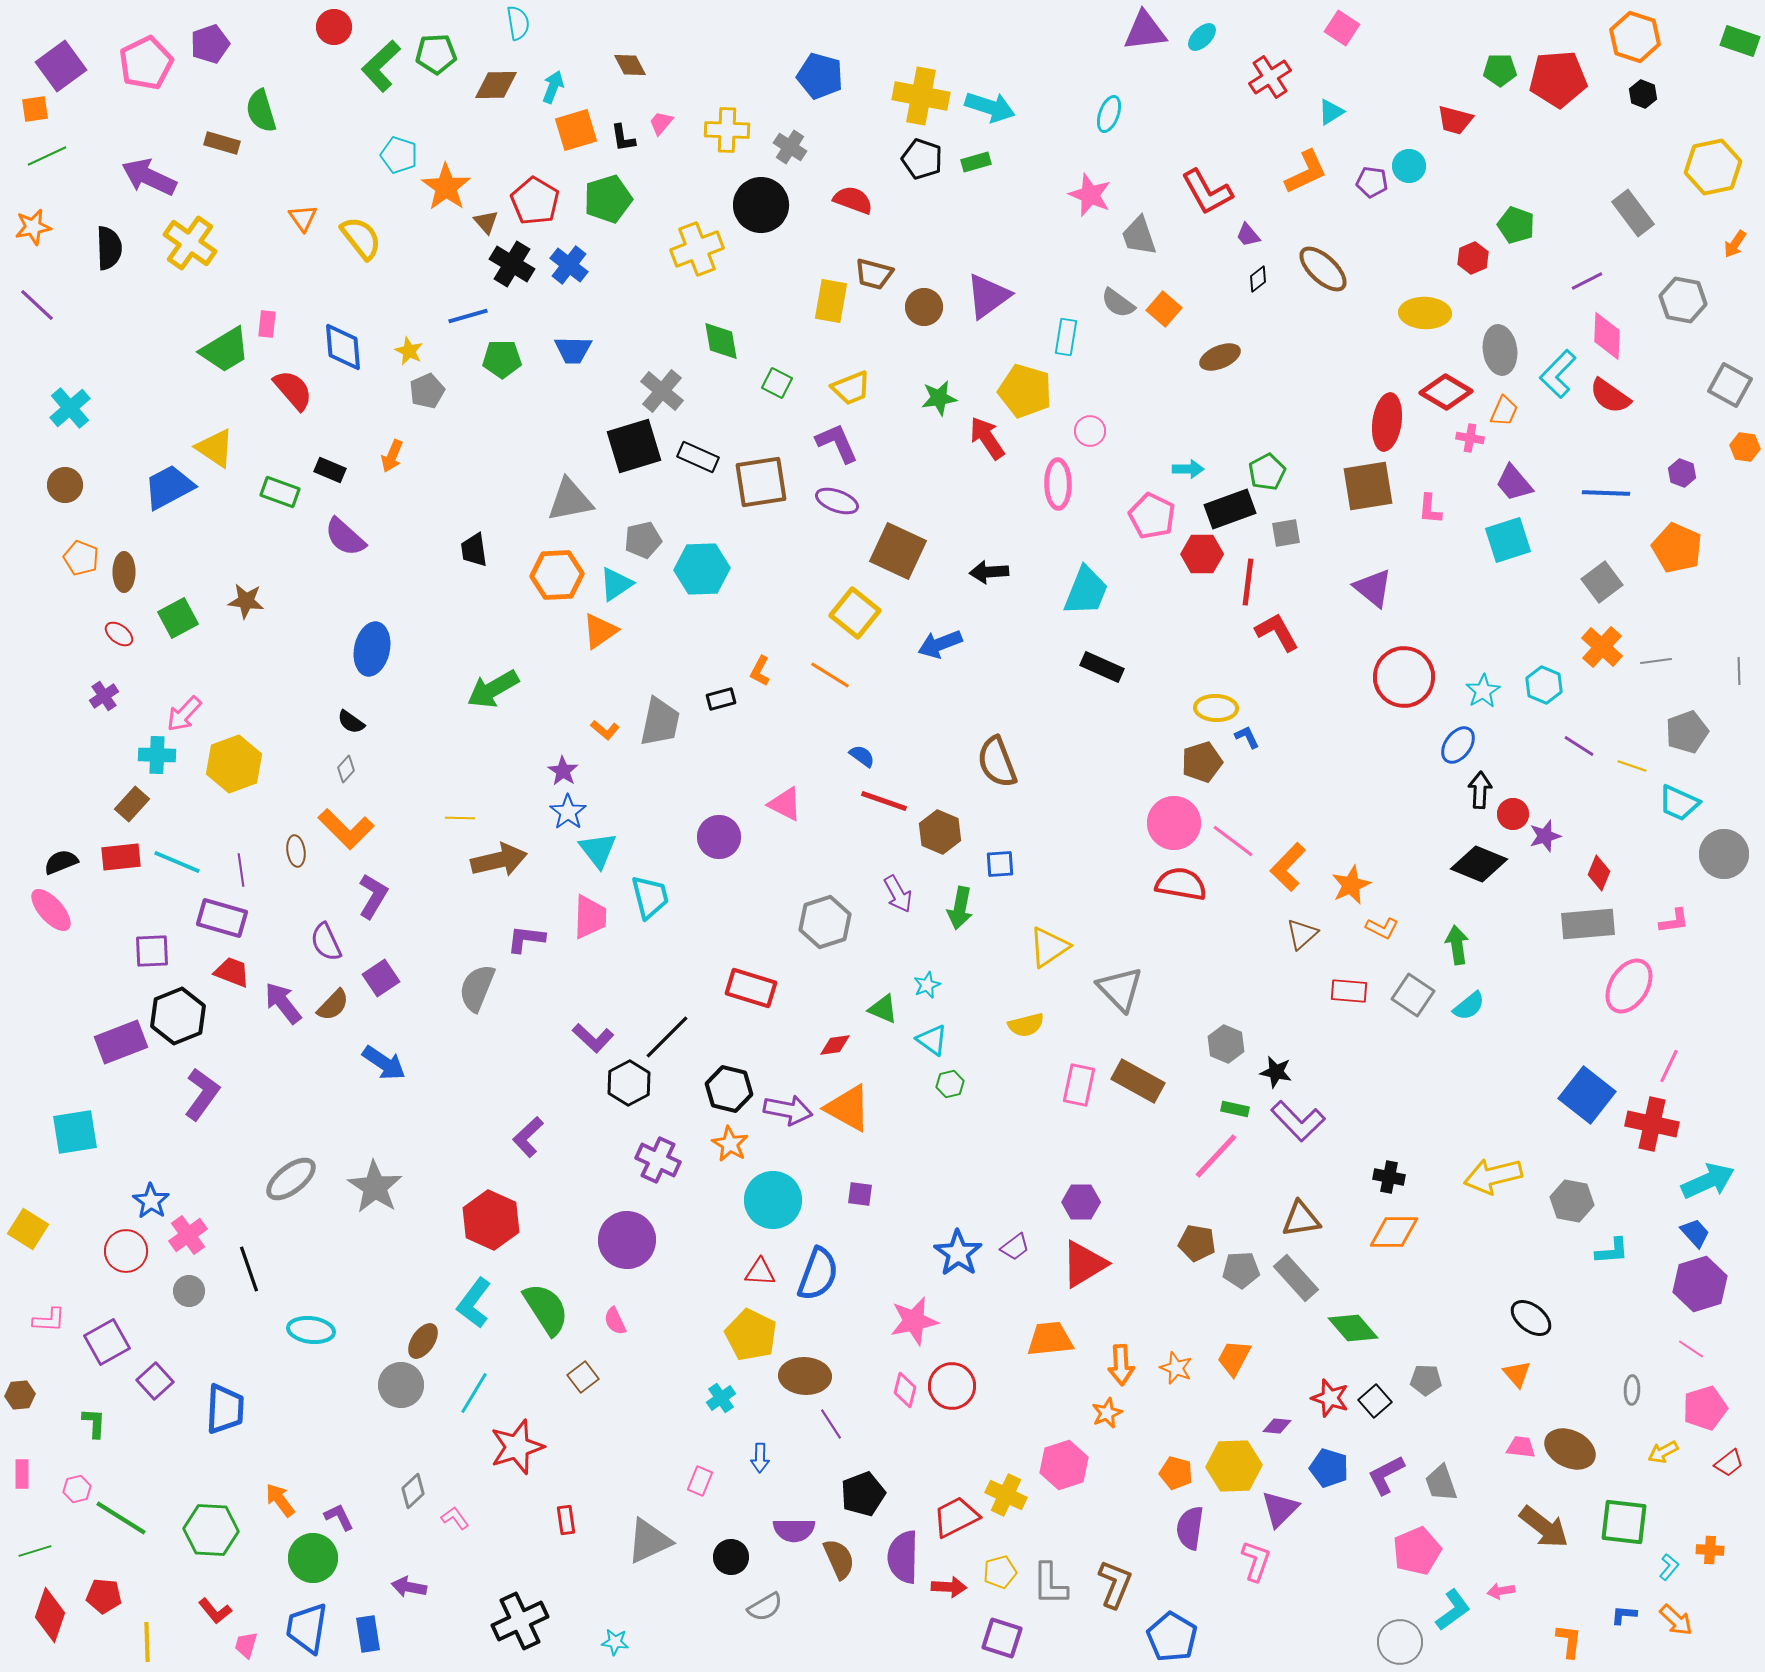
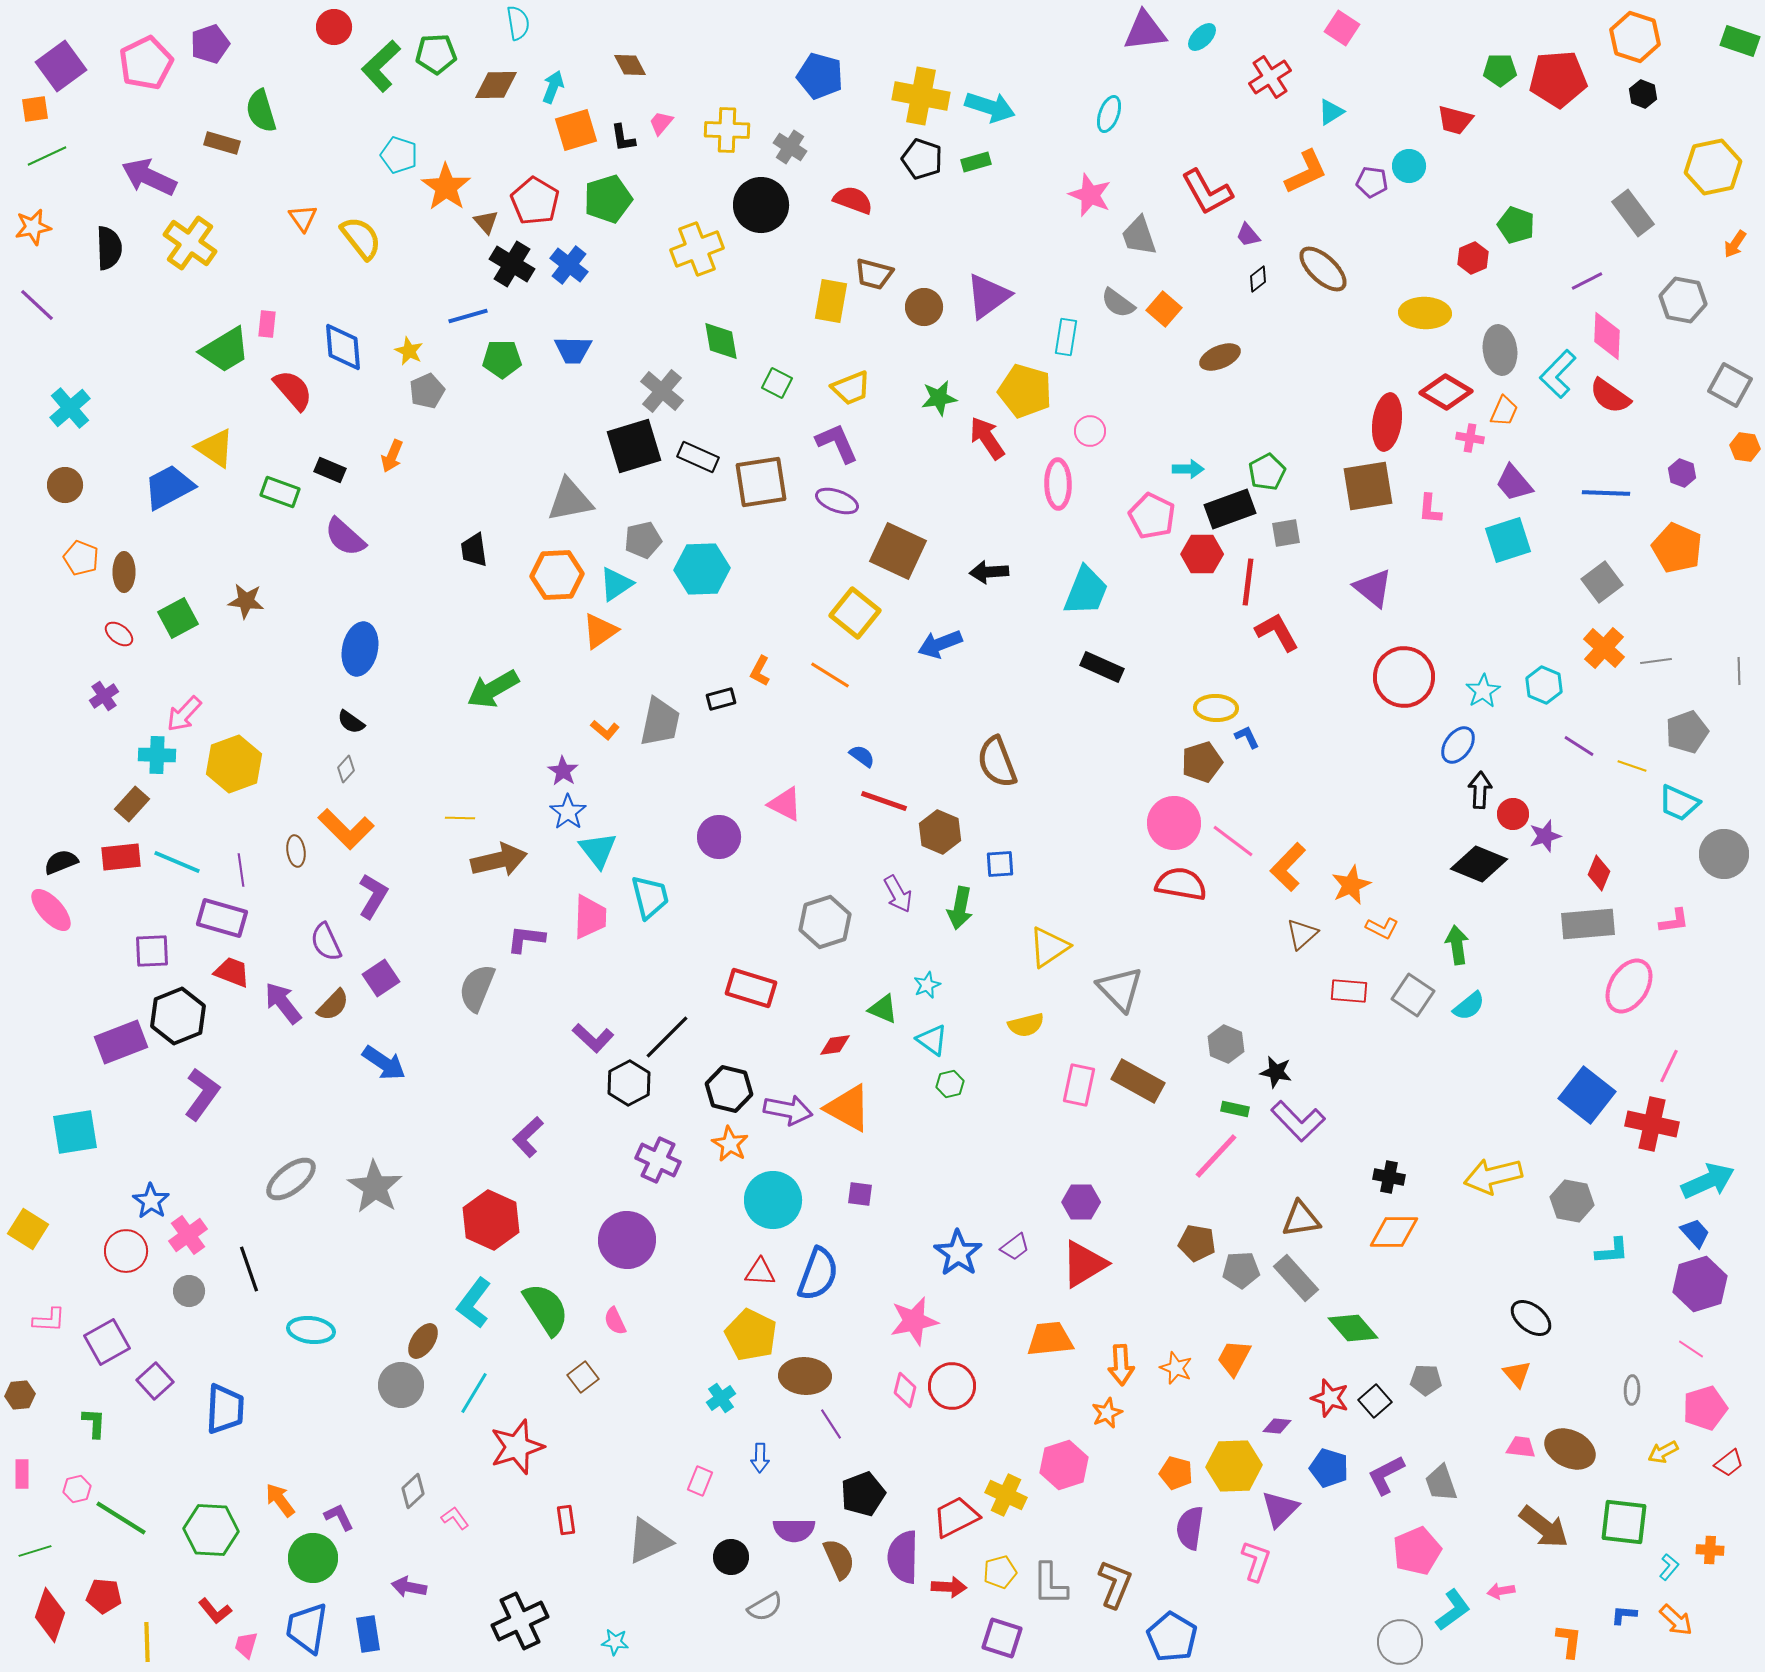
orange cross at (1602, 647): moved 2 px right, 1 px down
blue ellipse at (372, 649): moved 12 px left
